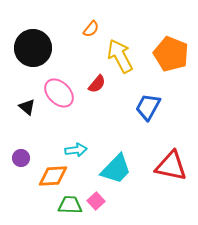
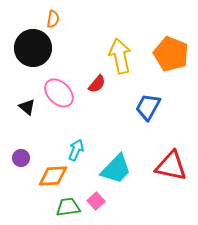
orange semicircle: moved 38 px left, 10 px up; rotated 30 degrees counterclockwise
yellow arrow: rotated 16 degrees clockwise
cyan arrow: rotated 60 degrees counterclockwise
green trapezoid: moved 2 px left, 2 px down; rotated 10 degrees counterclockwise
